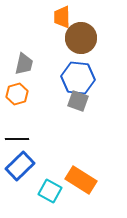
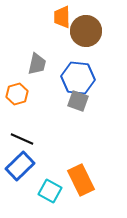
brown circle: moved 5 px right, 7 px up
gray trapezoid: moved 13 px right
black line: moved 5 px right; rotated 25 degrees clockwise
orange rectangle: rotated 32 degrees clockwise
